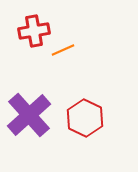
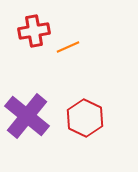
orange line: moved 5 px right, 3 px up
purple cross: moved 2 px left, 1 px down; rotated 9 degrees counterclockwise
